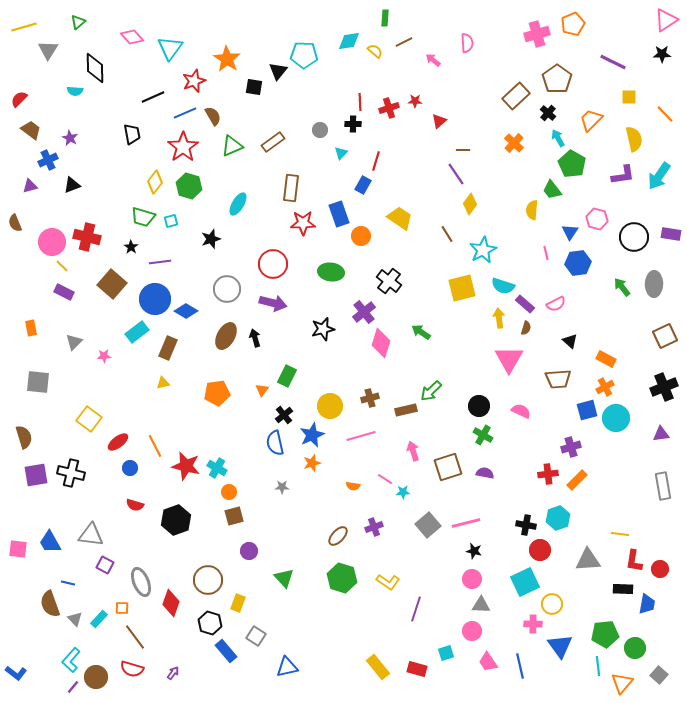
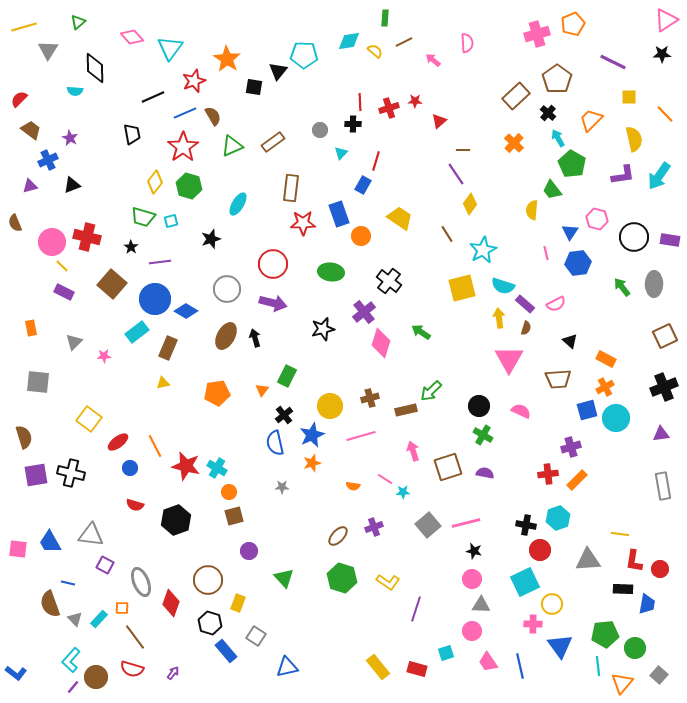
purple rectangle at (671, 234): moved 1 px left, 6 px down
